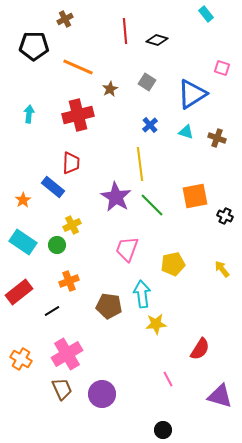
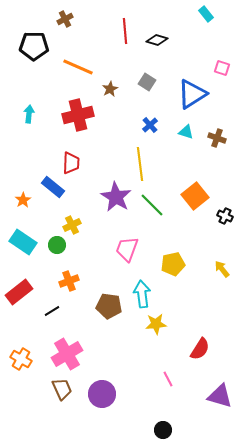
orange square at (195, 196): rotated 28 degrees counterclockwise
